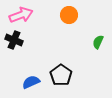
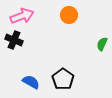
pink arrow: moved 1 px right, 1 px down
green semicircle: moved 4 px right, 2 px down
black pentagon: moved 2 px right, 4 px down
blue semicircle: rotated 54 degrees clockwise
